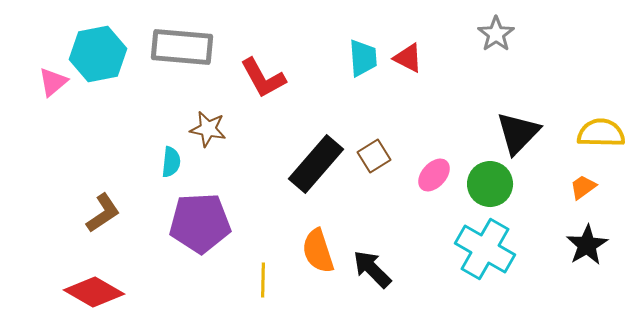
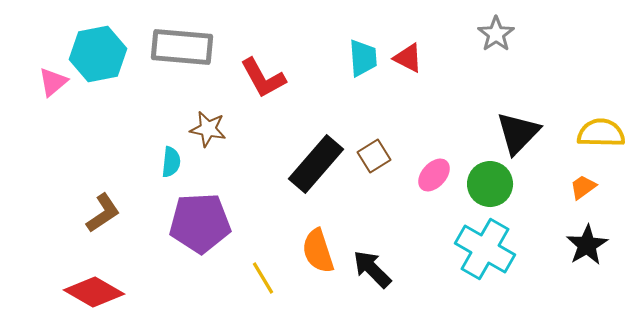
yellow line: moved 2 px up; rotated 32 degrees counterclockwise
